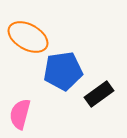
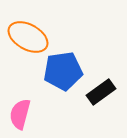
black rectangle: moved 2 px right, 2 px up
